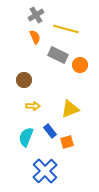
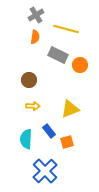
orange semicircle: rotated 32 degrees clockwise
brown circle: moved 5 px right
blue rectangle: moved 1 px left
cyan semicircle: moved 2 px down; rotated 18 degrees counterclockwise
